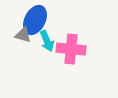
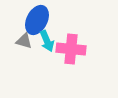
blue ellipse: moved 2 px right
gray triangle: moved 1 px right, 6 px down
